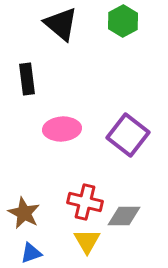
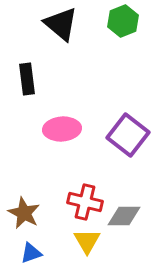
green hexagon: rotated 8 degrees clockwise
